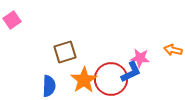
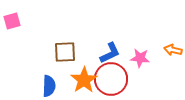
pink square: moved 1 px down; rotated 18 degrees clockwise
brown square: rotated 15 degrees clockwise
blue L-shape: moved 21 px left, 19 px up
